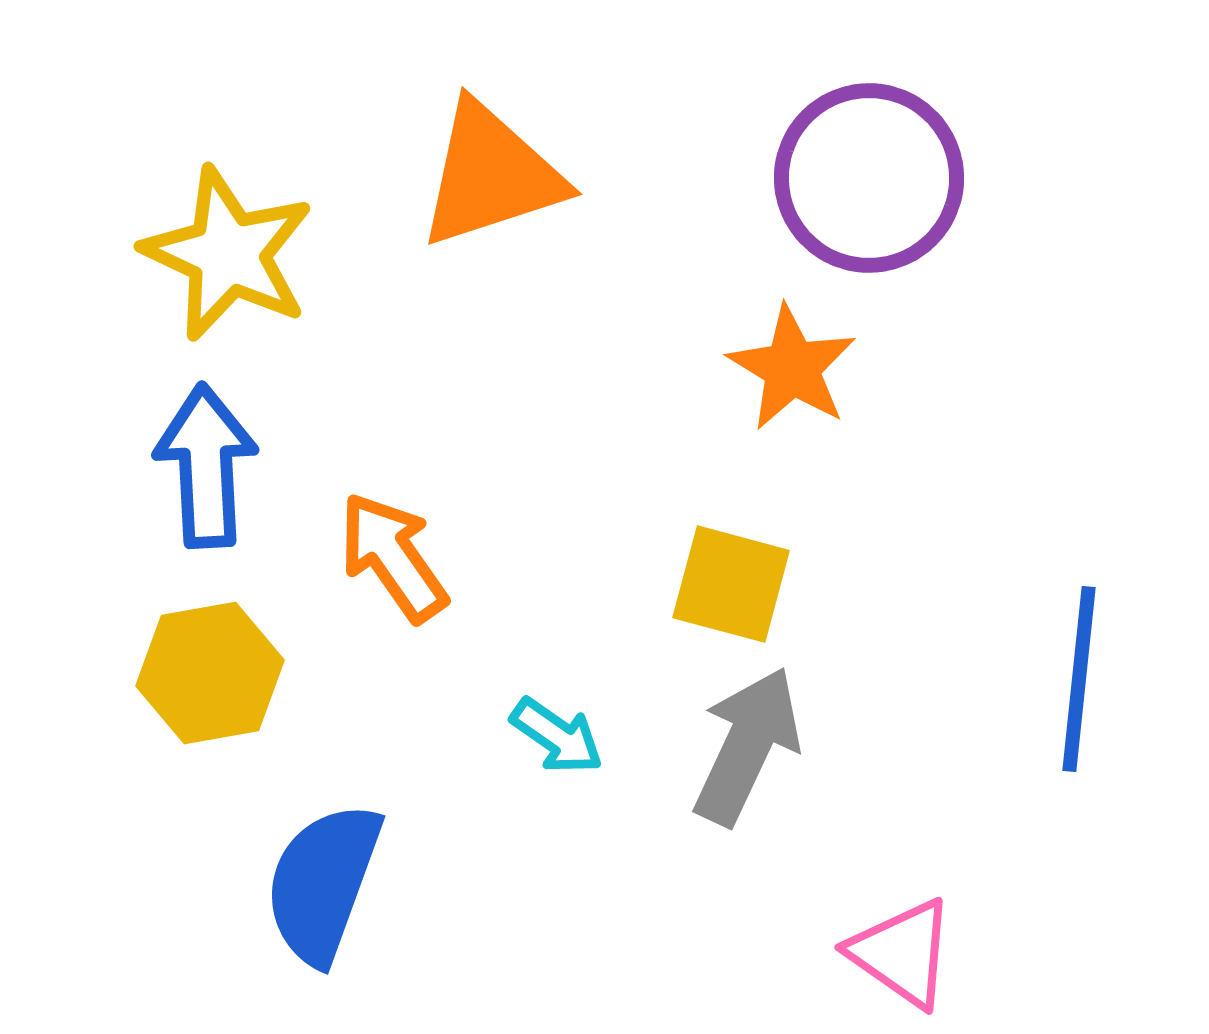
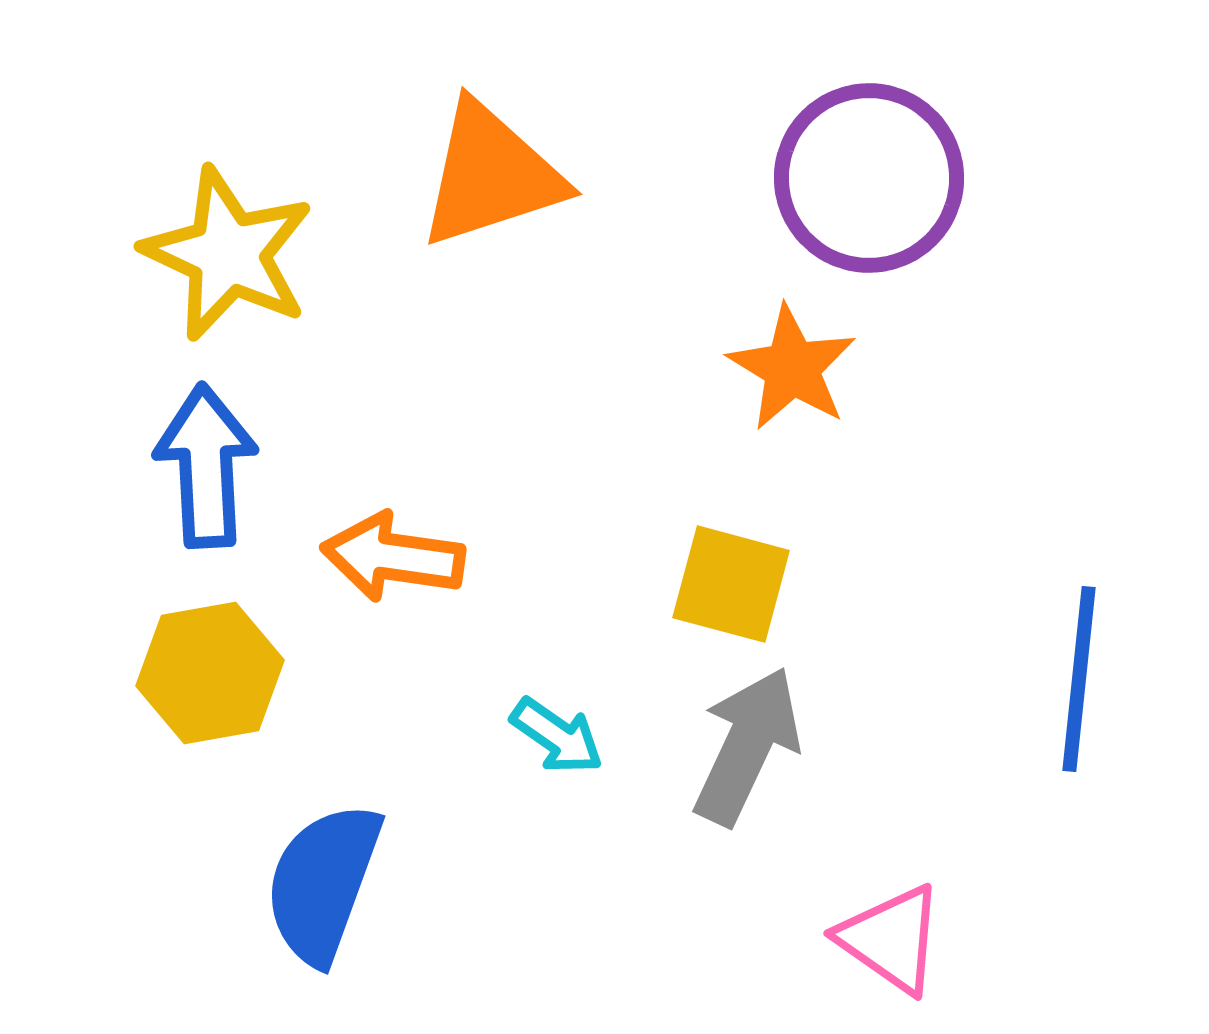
orange arrow: rotated 47 degrees counterclockwise
pink triangle: moved 11 px left, 14 px up
